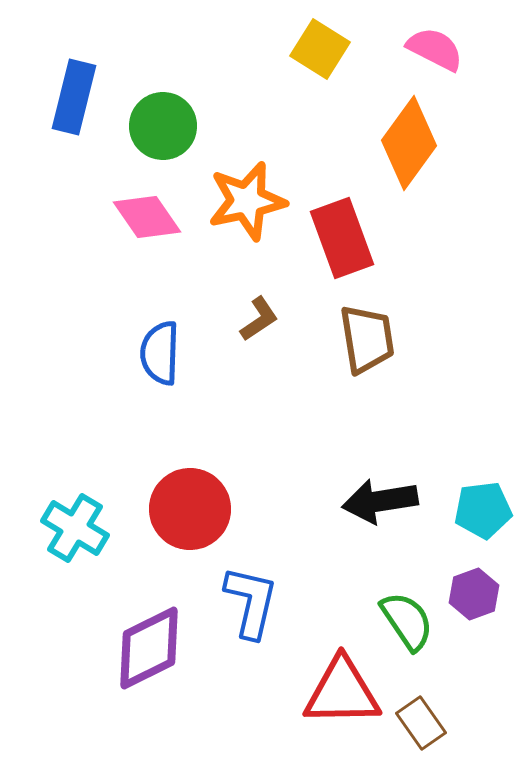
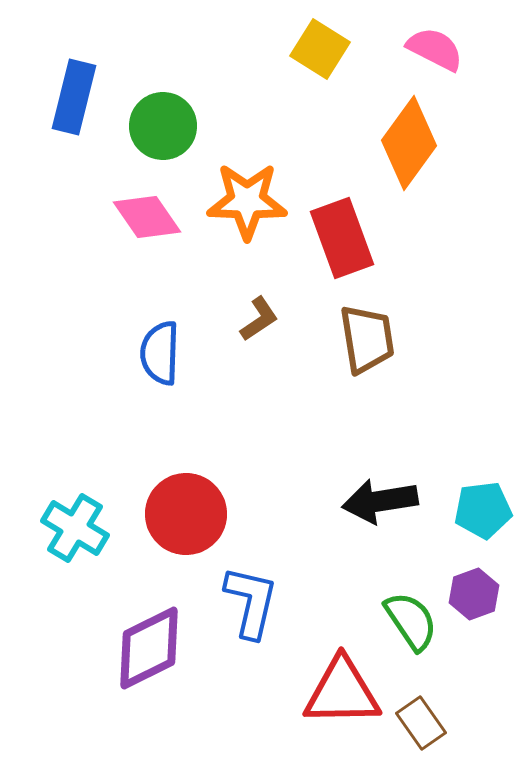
orange star: rotated 14 degrees clockwise
red circle: moved 4 px left, 5 px down
green semicircle: moved 4 px right
